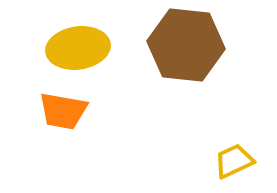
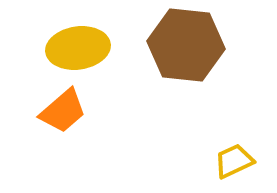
orange trapezoid: rotated 51 degrees counterclockwise
